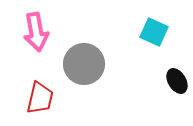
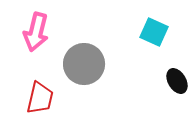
pink arrow: rotated 24 degrees clockwise
